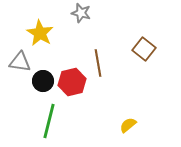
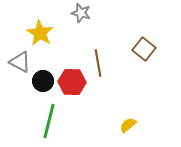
gray triangle: rotated 20 degrees clockwise
red hexagon: rotated 16 degrees clockwise
